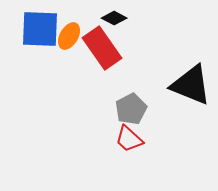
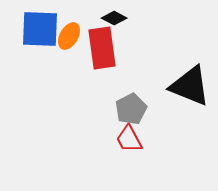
red rectangle: rotated 27 degrees clockwise
black triangle: moved 1 px left, 1 px down
red trapezoid: rotated 20 degrees clockwise
